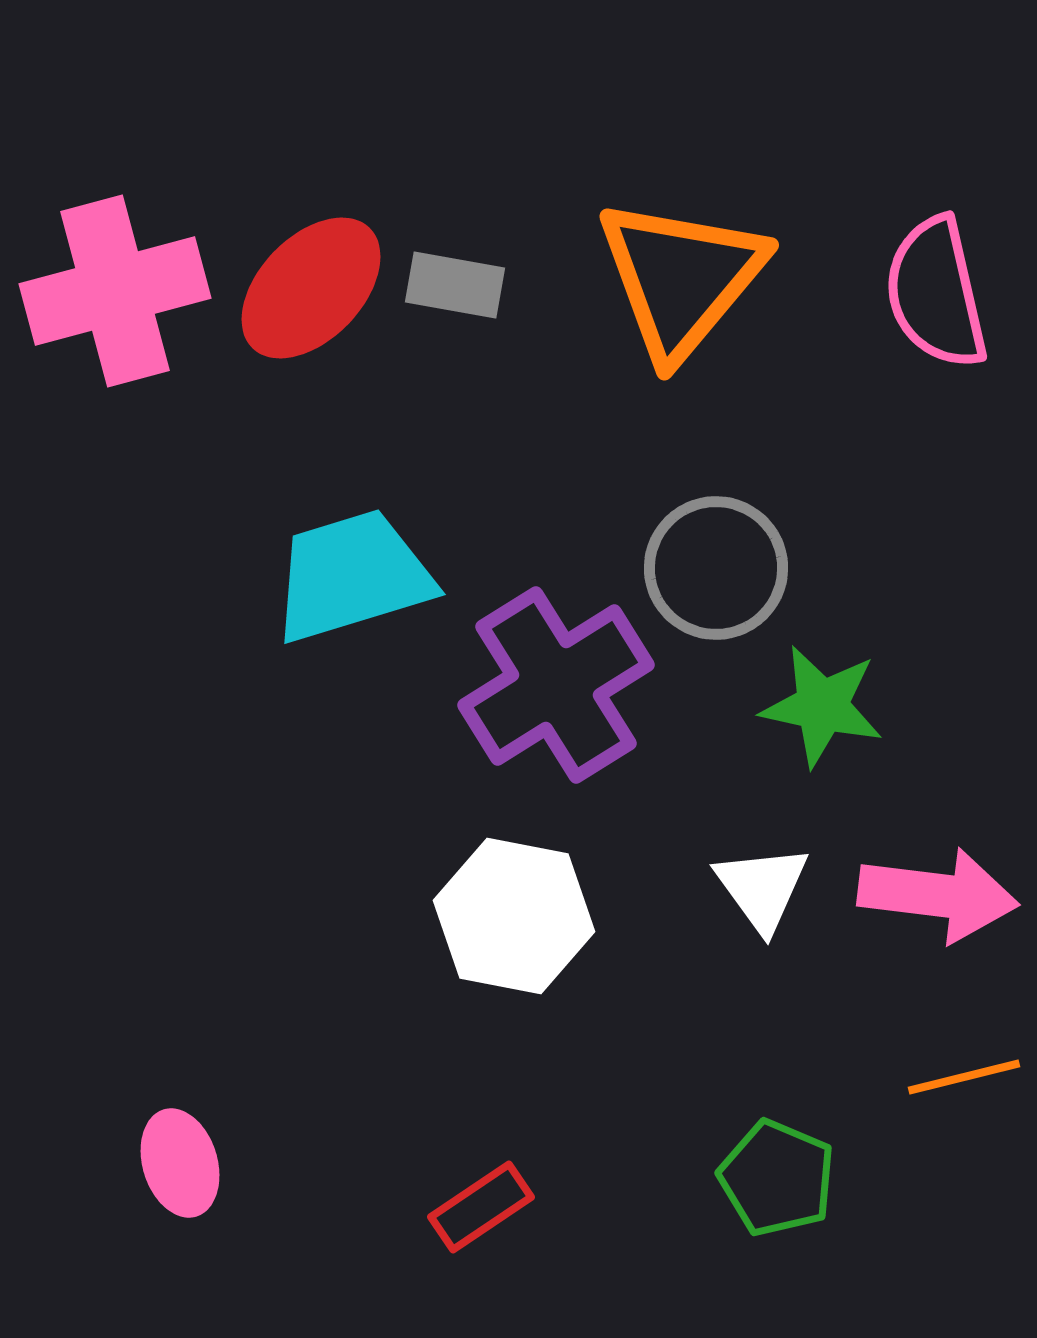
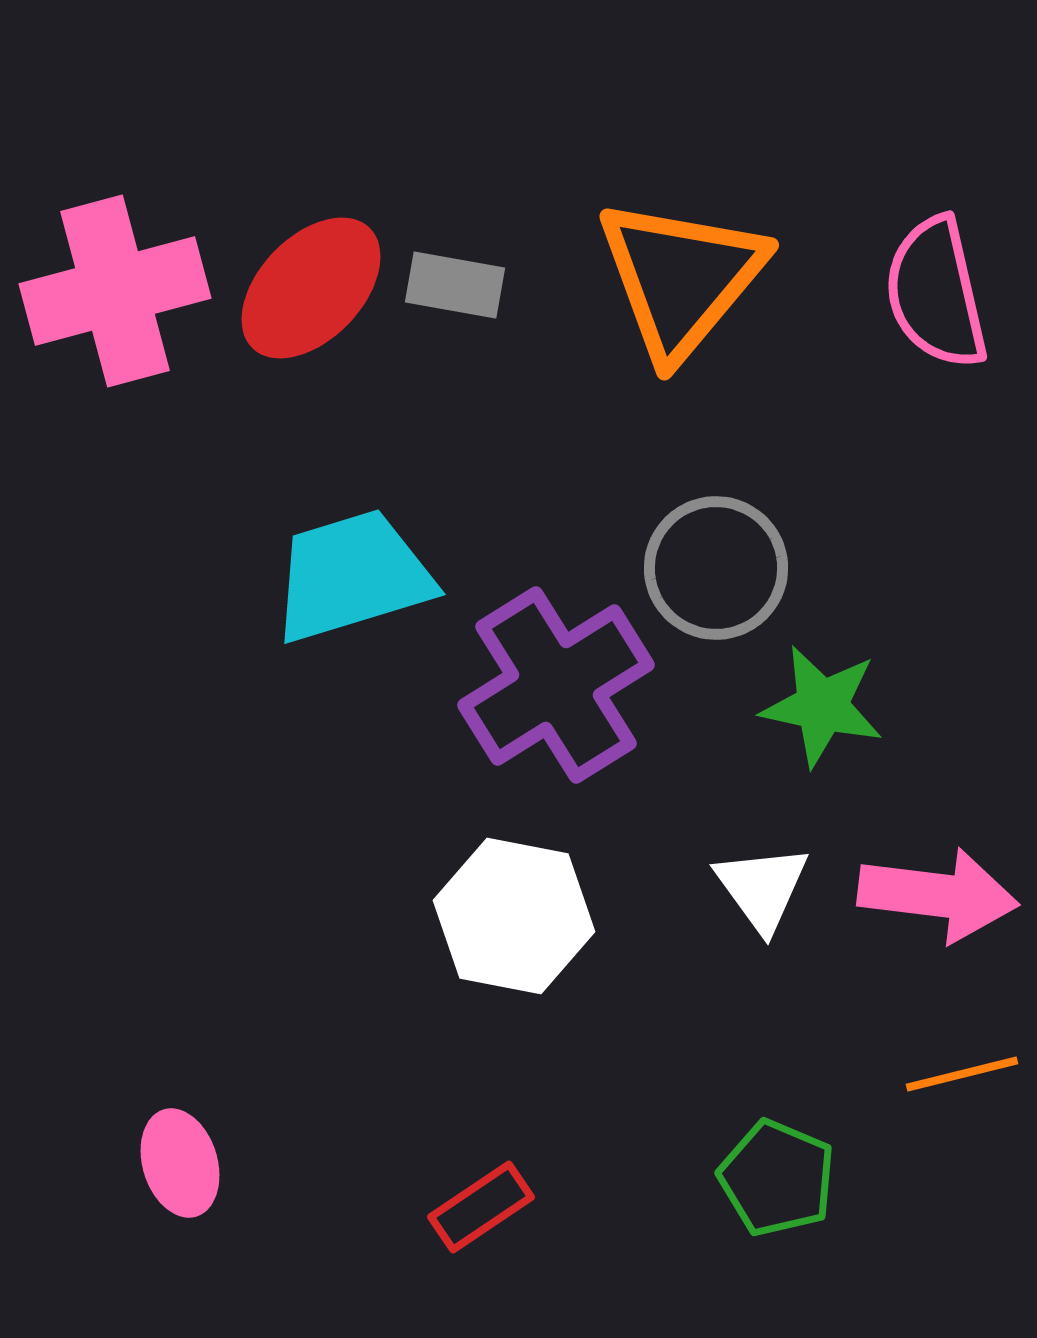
orange line: moved 2 px left, 3 px up
